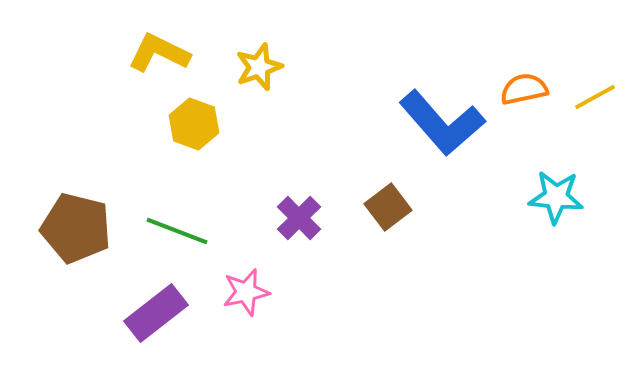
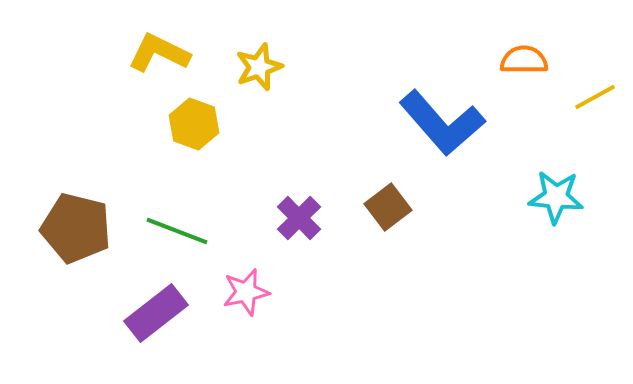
orange semicircle: moved 29 px up; rotated 12 degrees clockwise
